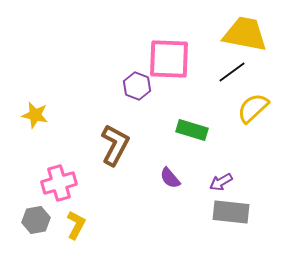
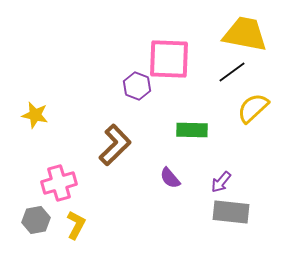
green rectangle: rotated 16 degrees counterclockwise
brown L-shape: rotated 18 degrees clockwise
purple arrow: rotated 20 degrees counterclockwise
